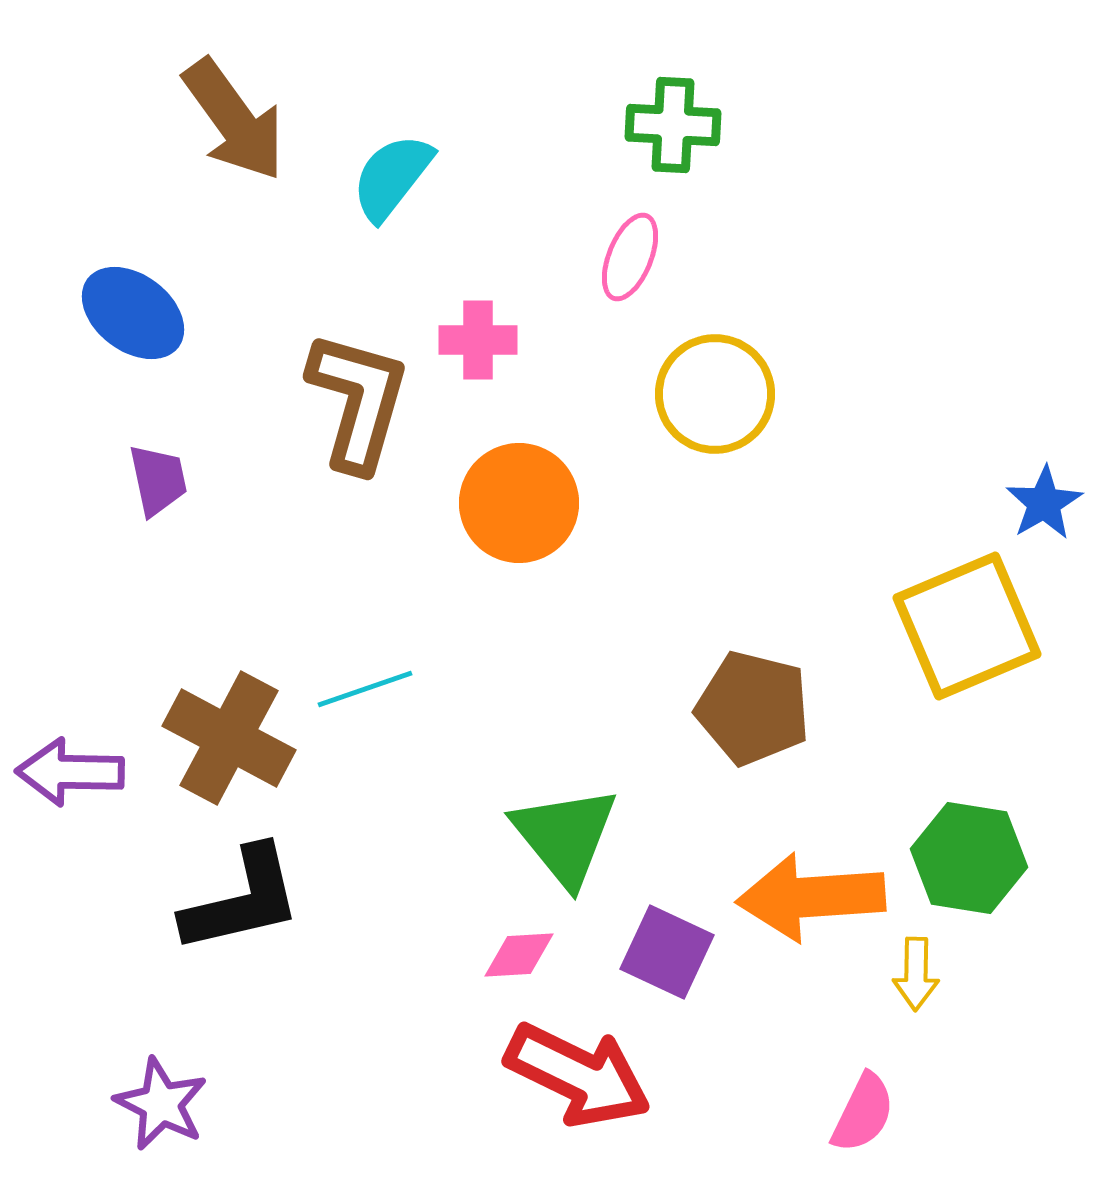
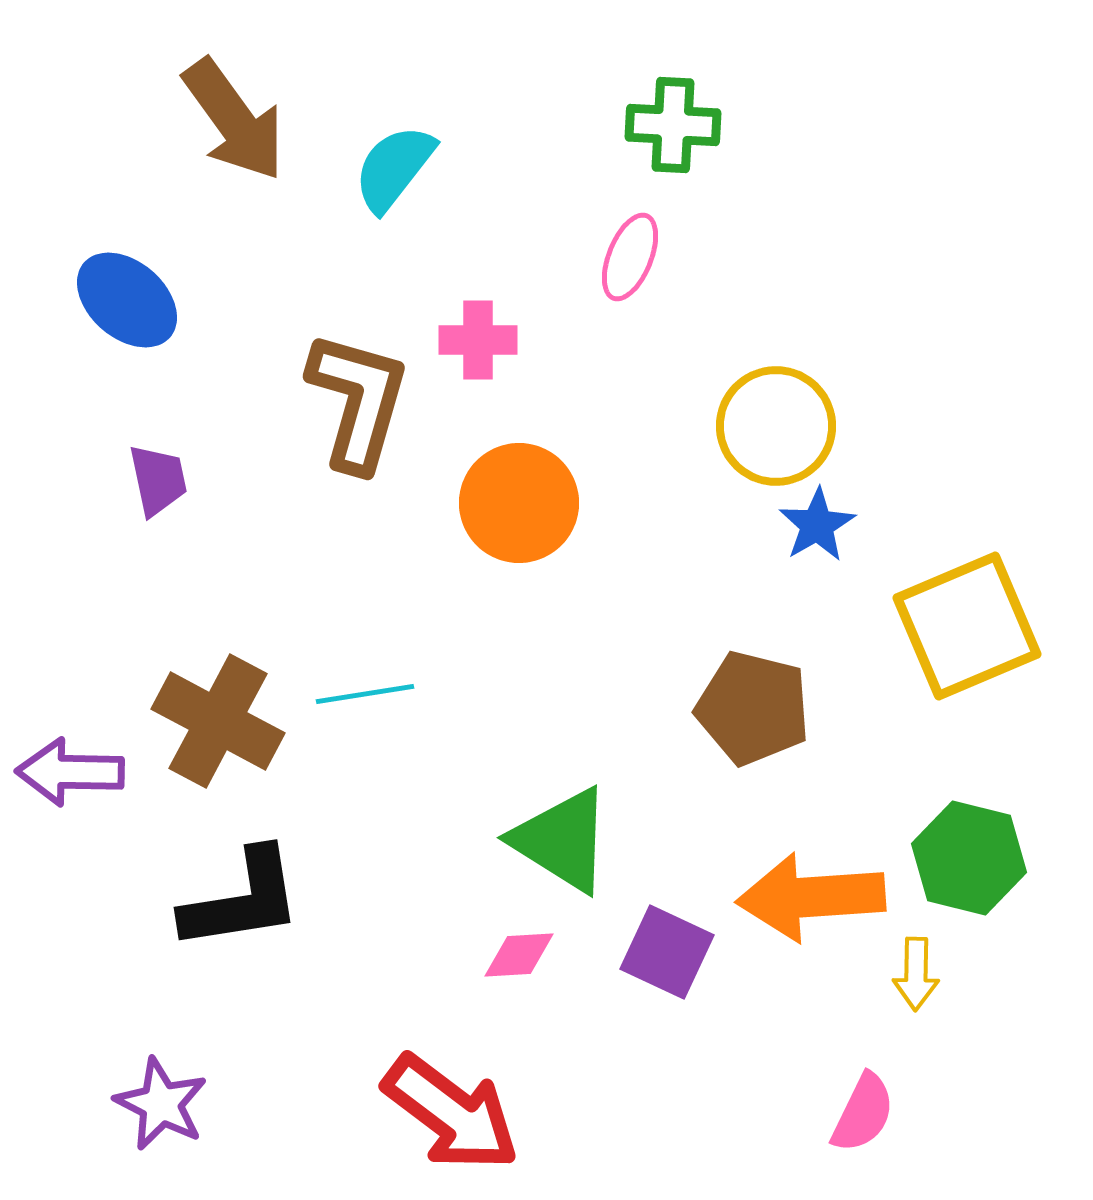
cyan semicircle: moved 2 px right, 9 px up
blue ellipse: moved 6 px left, 13 px up; rotated 4 degrees clockwise
yellow circle: moved 61 px right, 32 px down
blue star: moved 227 px left, 22 px down
cyan line: moved 5 px down; rotated 10 degrees clockwise
brown cross: moved 11 px left, 17 px up
green triangle: moved 3 px left, 4 px down; rotated 19 degrees counterclockwise
green hexagon: rotated 5 degrees clockwise
black L-shape: rotated 4 degrees clockwise
red arrow: moved 127 px left, 38 px down; rotated 11 degrees clockwise
